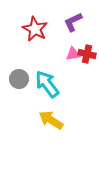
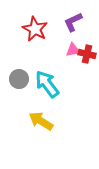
pink triangle: moved 4 px up
yellow arrow: moved 10 px left, 1 px down
